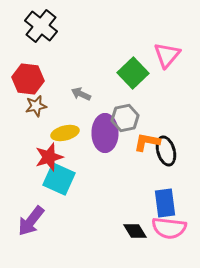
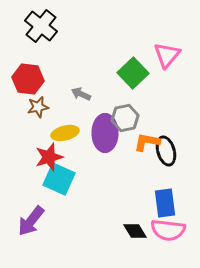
brown star: moved 2 px right, 1 px down
pink semicircle: moved 1 px left, 2 px down
